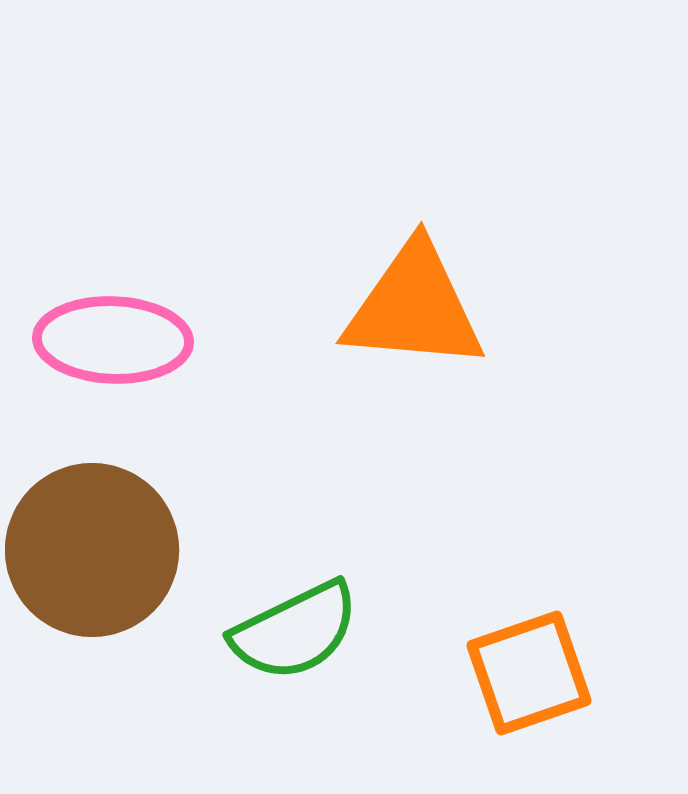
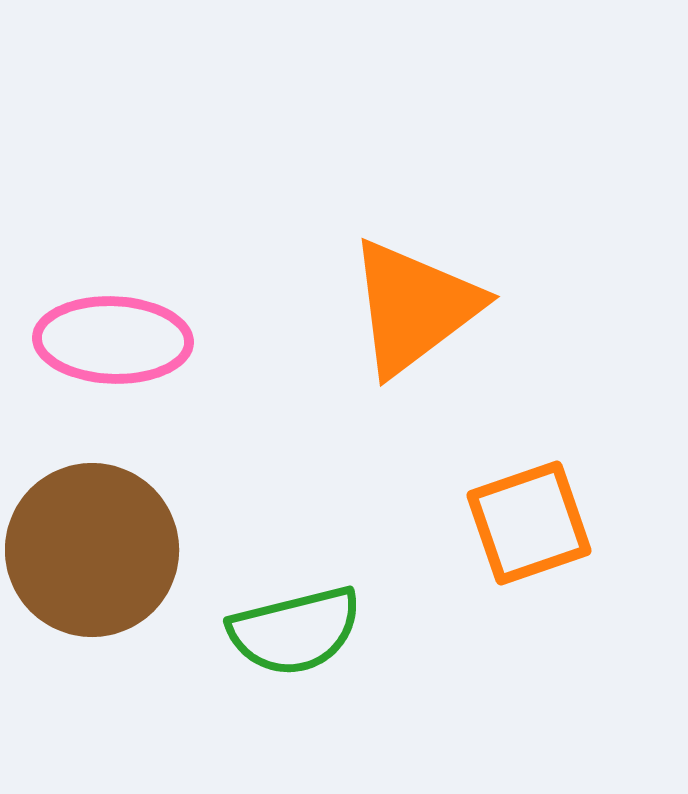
orange triangle: rotated 42 degrees counterclockwise
green semicircle: rotated 12 degrees clockwise
orange square: moved 150 px up
